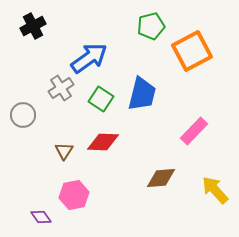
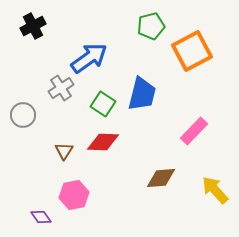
green square: moved 2 px right, 5 px down
